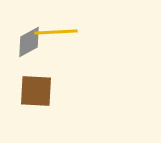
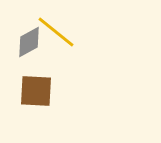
yellow line: rotated 42 degrees clockwise
